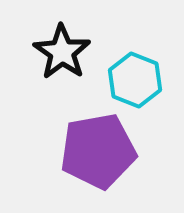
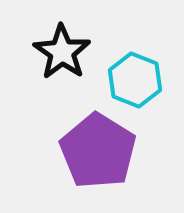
purple pentagon: rotated 30 degrees counterclockwise
